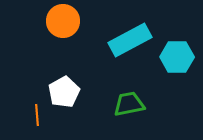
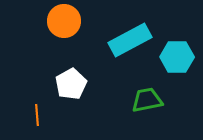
orange circle: moved 1 px right
white pentagon: moved 7 px right, 8 px up
green trapezoid: moved 18 px right, 4 px up
